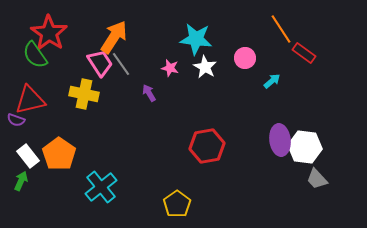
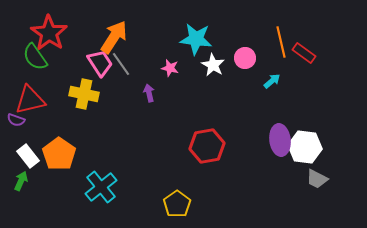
orange line: moved 13 px down; rotated 20 degrees clockwise
green semicircle: moved 2 px down
white star: moved 8 px right, 2 px up
purple arrow: rotated 18 degrees clockwise
gray trapezoid: rotated 20 degrees counterclockwise
